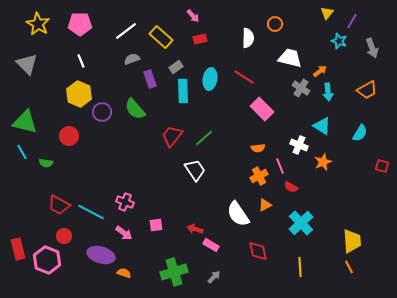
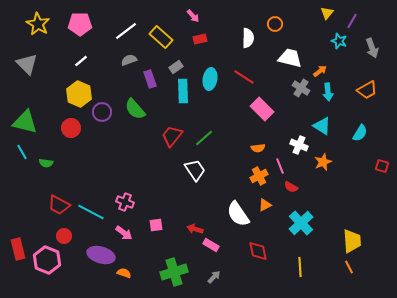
gray semicircle at (132, 59): moved 3 px left, 1 px down
white line at (81, 61): rotated 72 degrees clockwise
red circle at (69, 136): moved 2 px right, 8 px up
